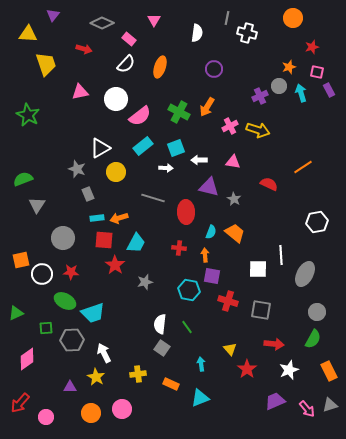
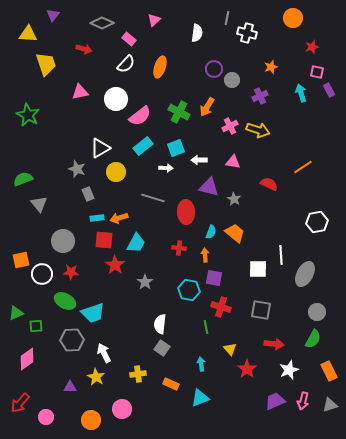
pink triangle at (154, 20): rotated 16 degrees clockwise
orange star at (289, 67): moved 18 px left
gray circle at (279, 86): moved 47 px left, 6 px up
gray triangle at (37, 205): moved 2 px right, 1 px up; rotated 12 degrees counterclockwise
gray circle at (63, 238): moved 3 px down
purple square at (212, 276): moved 2 px right, 2 px down
gray star at (145, 282): rotated 21 degrees counterclockwise
red cross at (228, 301): moved 7 px left, 6 px down
green line at (187, 327): moved 19 px right; rotated 24 degrees clockwise
green square at (46, 328): moved 10 px left, 2 px up
pink arrow at (307, 409): moved 4 px left, 8 px up; rotated 54 degrees clockwise
orange circle at (91, 413): moved 7 px down
